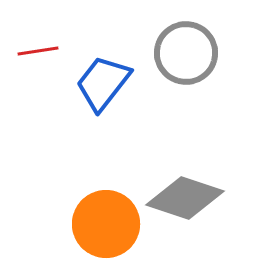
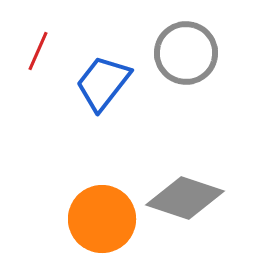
red line: rotated 57 degrees counterclockwise
orange circle: moved 4 px left, 5 px up
